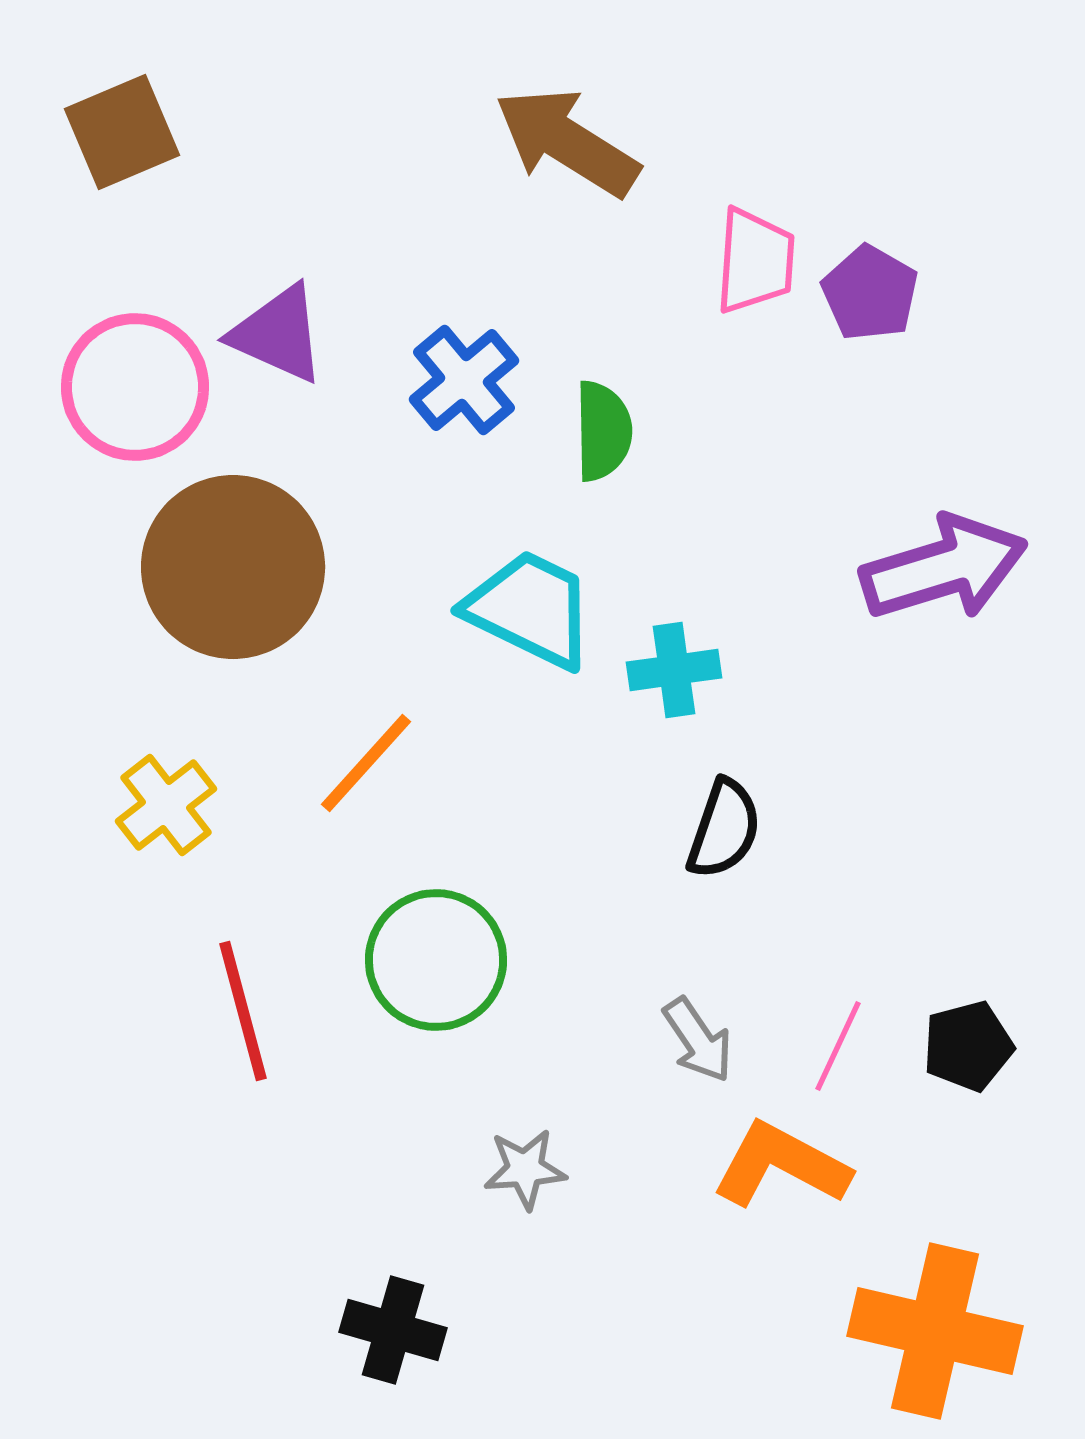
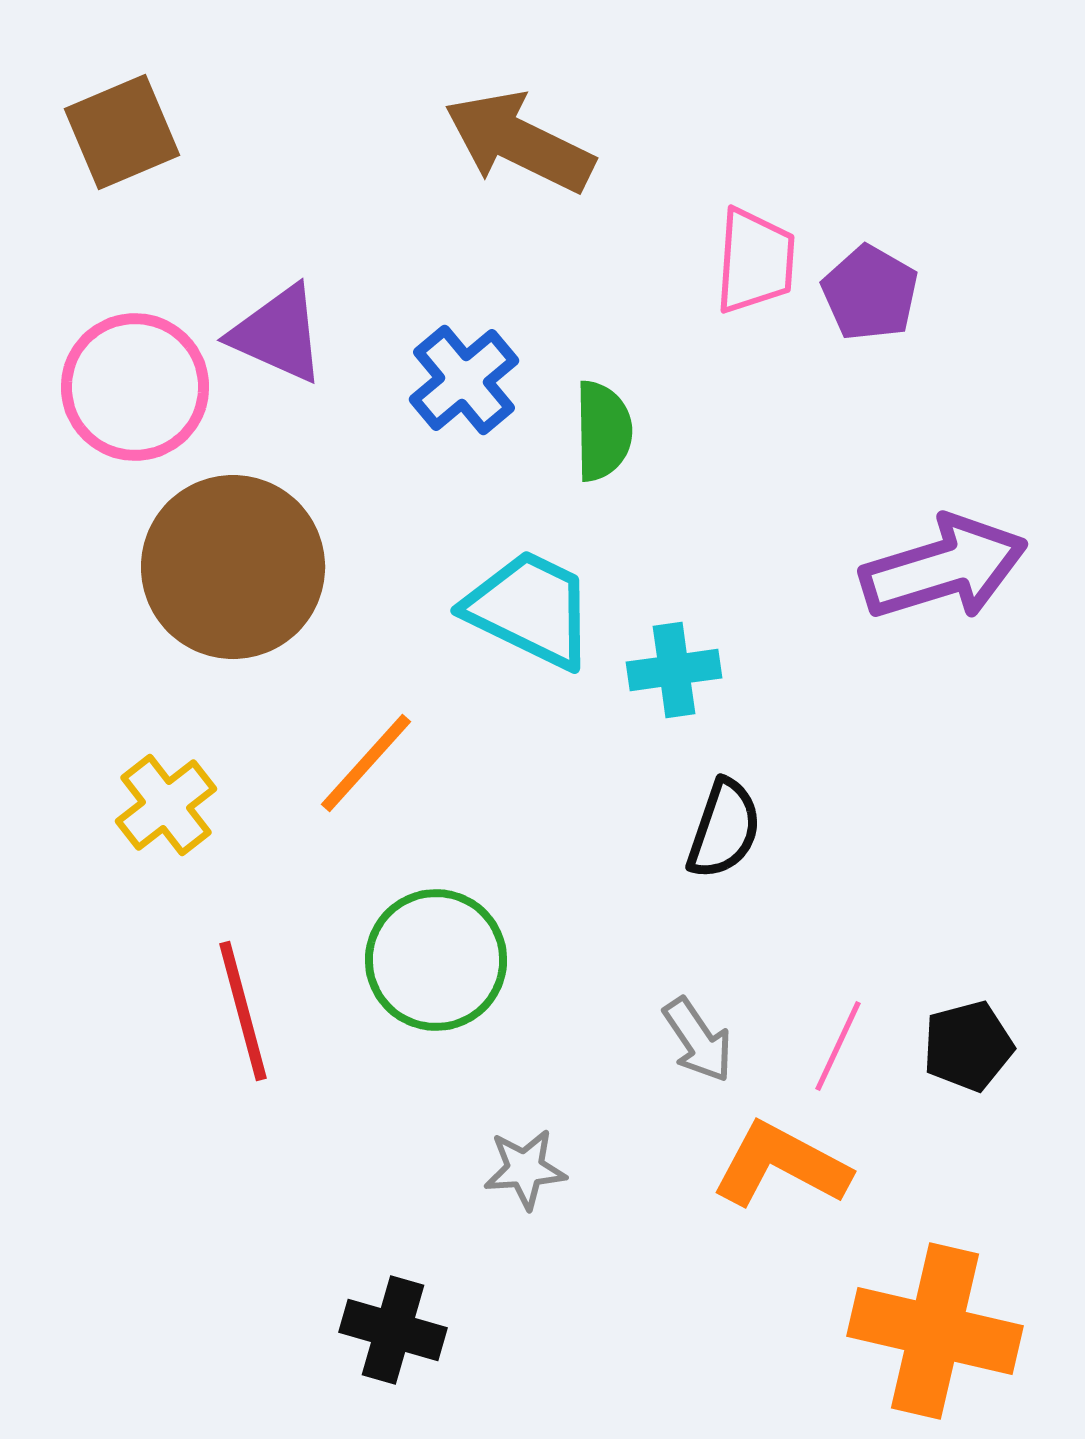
brown arrow: moved 48 px left; rotated 6 degrees counterclockwise
